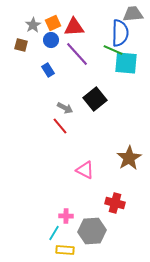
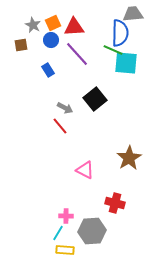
gray star: rotated 14 degrees counterclockwise
brown square: rotated 24 degrees counterclockwise
cyan line: moved 4 px right
